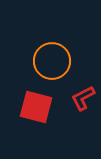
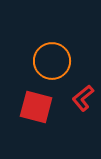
red L-shape: rotated 12 degrees counterclockwise
